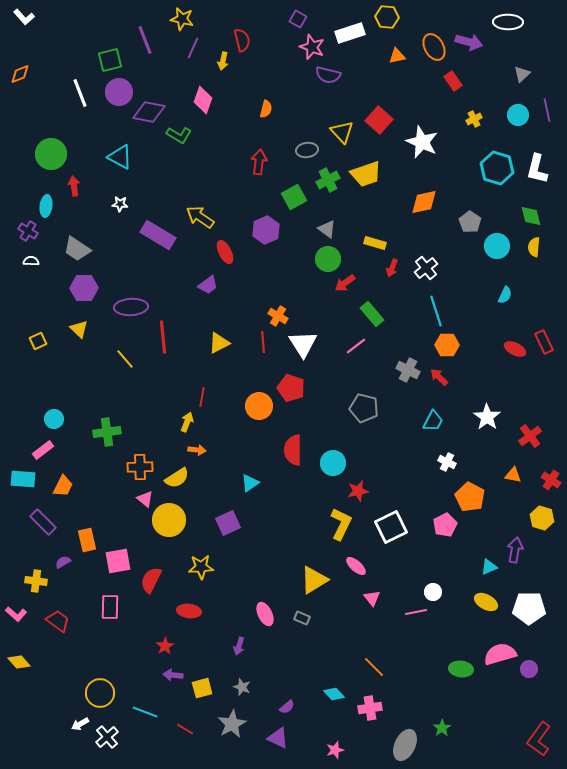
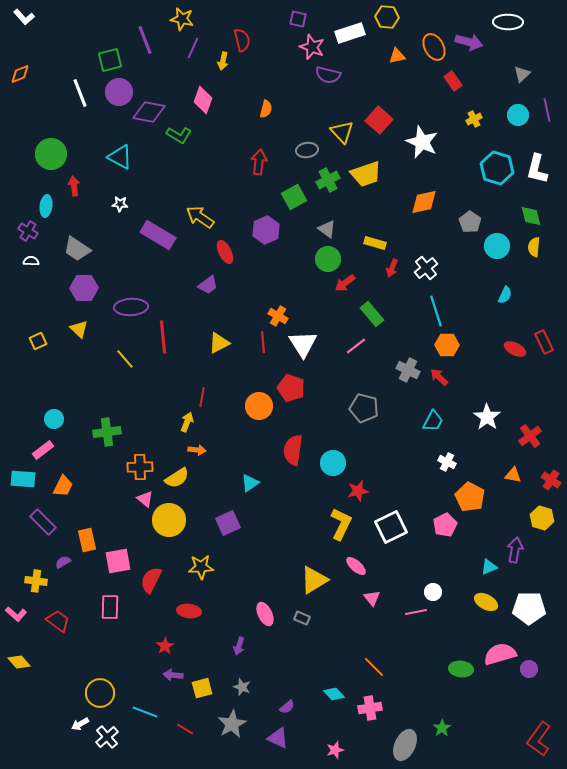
purple square at (298, 19): rotated 18 degrees counterclockwise
red semicircle at (293, 450): rotated 8 degrees clockwise
